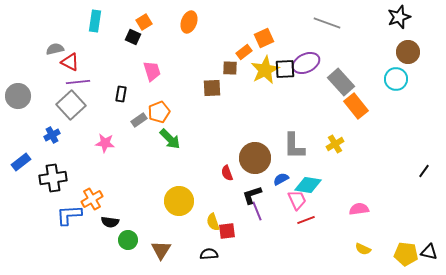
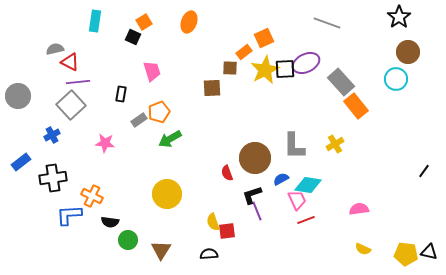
black star at (399, 17): rotated 15 degrees counterclockwise
green arrow at (170, 139): rotated 105 degrees clockwise
orange cross at (92, 199): moved 3 px up; rotated 35 degrees counterclockwise
yellow circle at (179, 201): moved 12 px left, 7 px up
